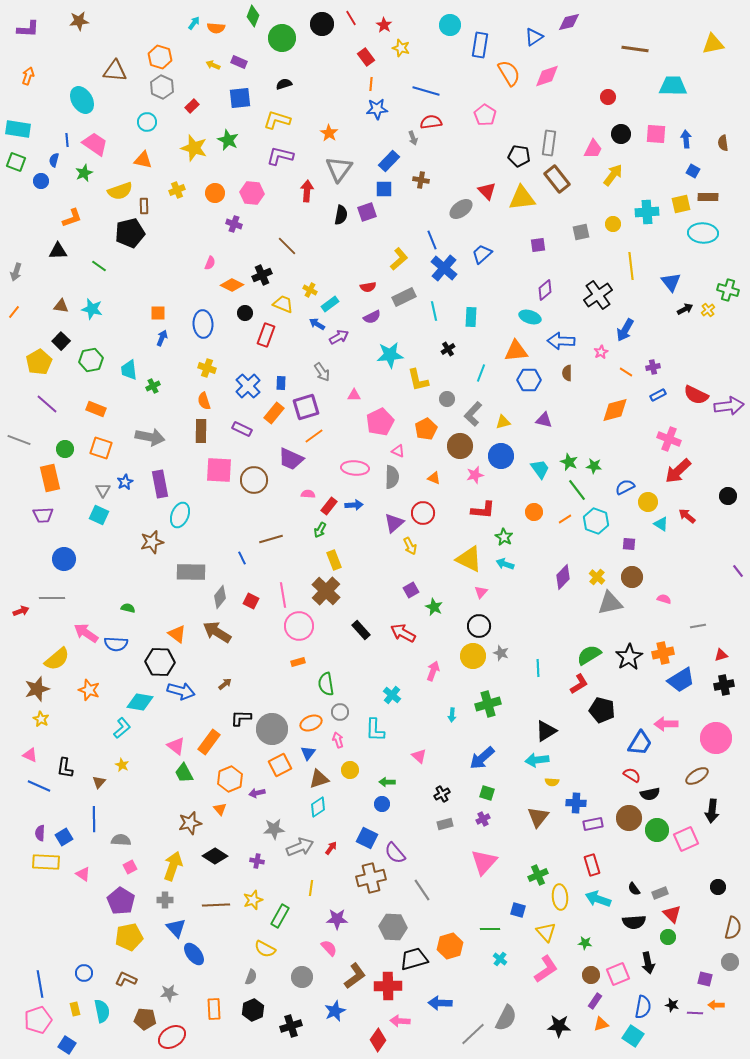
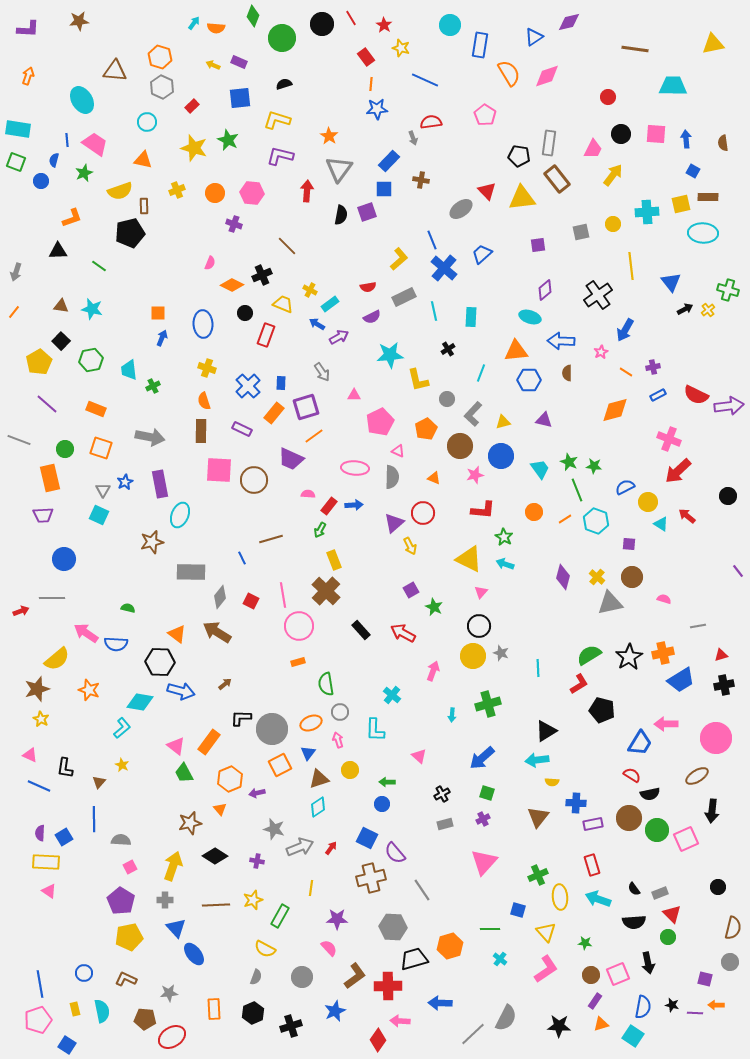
blue line at (426, 91): moved 1 px left, 11 px up; rotated 8 degrees clockwise
orange star at (329, 133): moved 3 px down
green line at (577, 490): rotated 15 degrees clockwise
purple diamond at (563, 577): rotated 30 degrees counterclockwise
gray star at (274, 829): rotated 20 degrees clockwise
pink triangle at (83, 874): moved 34 px left, 17 px down
gray semicircle at (251, 977): moved 5 px right
black hexagon at (253, 1010): moved 3 px down
